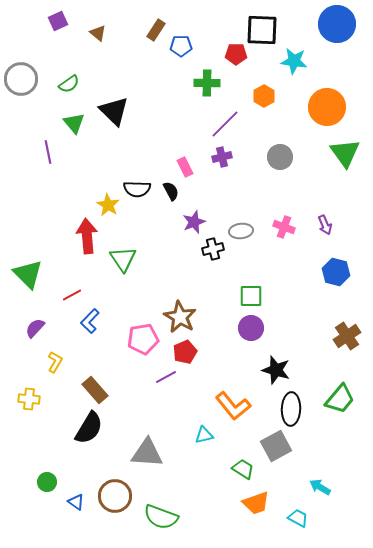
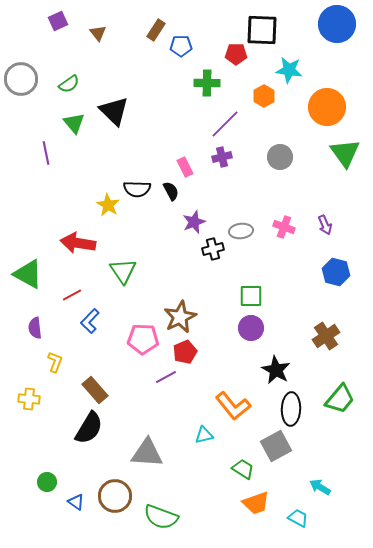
brown triangle at (98, 33): rotated 12 degrees clockwise
cyan star at (294, 61): moved 5 px left, 9 px down
purple line at (48, 152): moved 2 px left, 1 px down
red arrow at (87, 236): moved 9 px left, 7 px down; rotated 76 degrees counterclockwise
green triangle at (123, 259): moved 12 px down
green triangle at (28, 274): rotated 16 degrees counterclockwise
brown star at (180, 317): rotated 16 degrees clockwise
purple semicircle at (35, 328): rotated 50 degrees counterclockwise
brown cross at (347, 336): moved 21 px left
pink pentagon at (143, 339): rotated 12 degrees clockwise
yellow L-shape at (55, 362): rotated 10 degrees counterclockwise
black star at (276, 370): rotated 12 degrees clockwise
